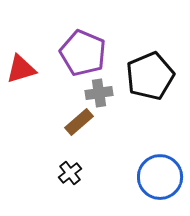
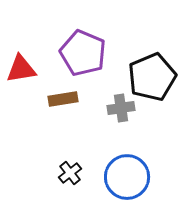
red triangle: rotated 8 degrees clockwise
black pentagon: moved 2 px right, 1 px down
gray cross: moved 22 px right, 15 px down
brown rectangle: moved 16 px left, 23 px up; rotated 32 degrees clockwise
blue circle: moved 33 px left
